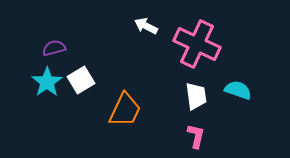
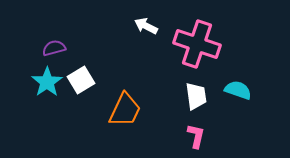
pink cross: rotated 6 degrees counterclockwise
